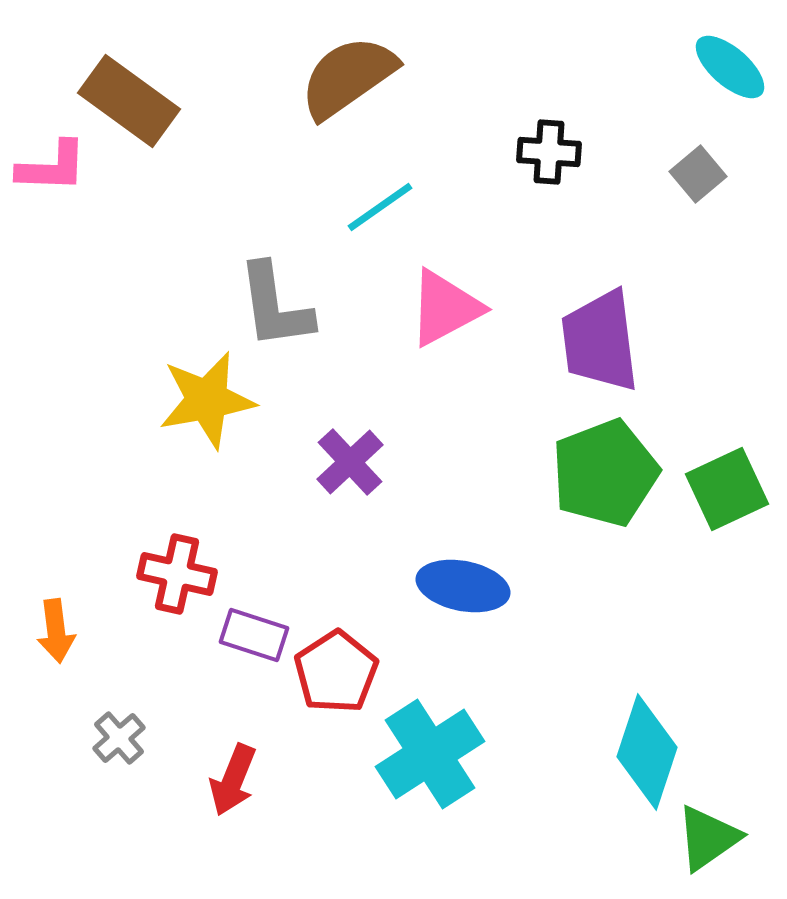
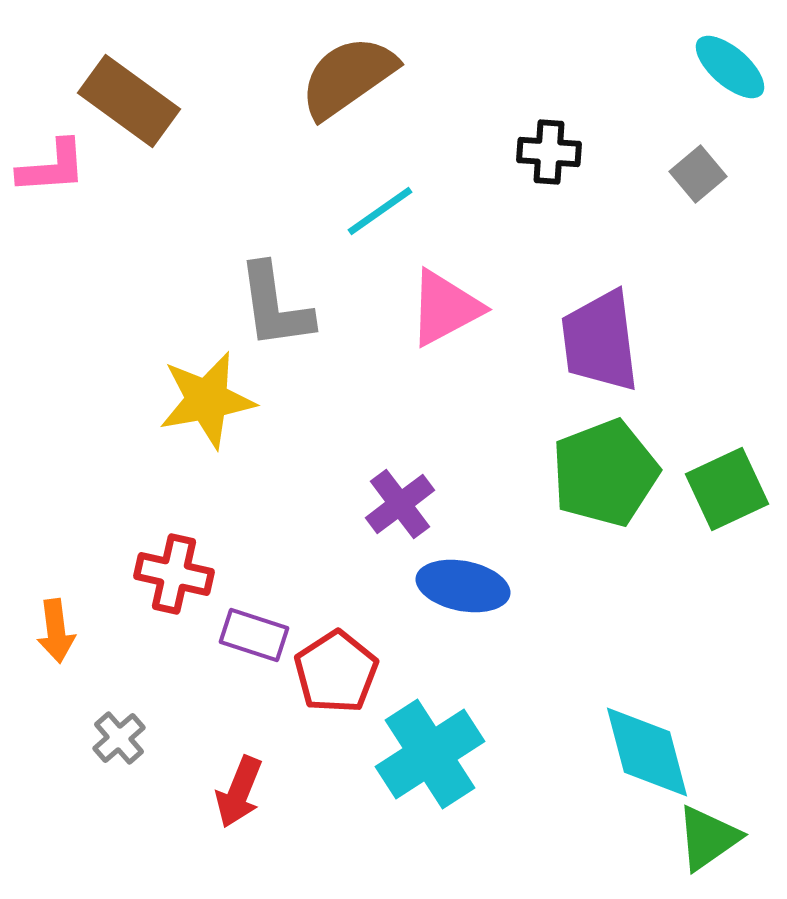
pink L-shape: rotated 6 degrees counterclockwise
cyan line: moved 4 px down
purple cross: moved 50 px right, 42 px down; rotated 6 degrees clockwise
red cross: moved 3 px left
cyan diamond: rotated 33 degrees counterclockwise
red arrow: moved 6 px right, 12 px down
